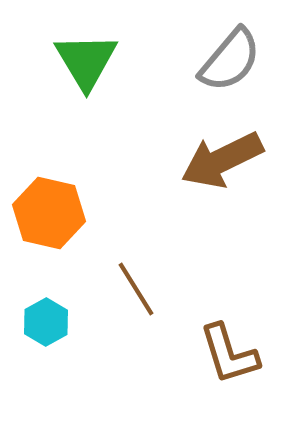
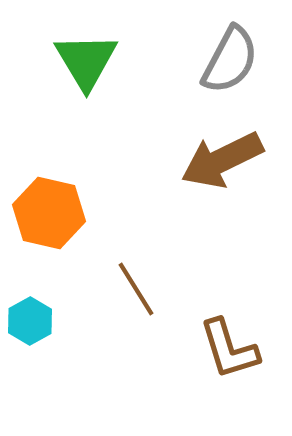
gray semicircle: rotated 12 degrees counterclockwise
cyan hexagon: moved 16 px left, 1 px up
brown L-shape: moved 5 px up
